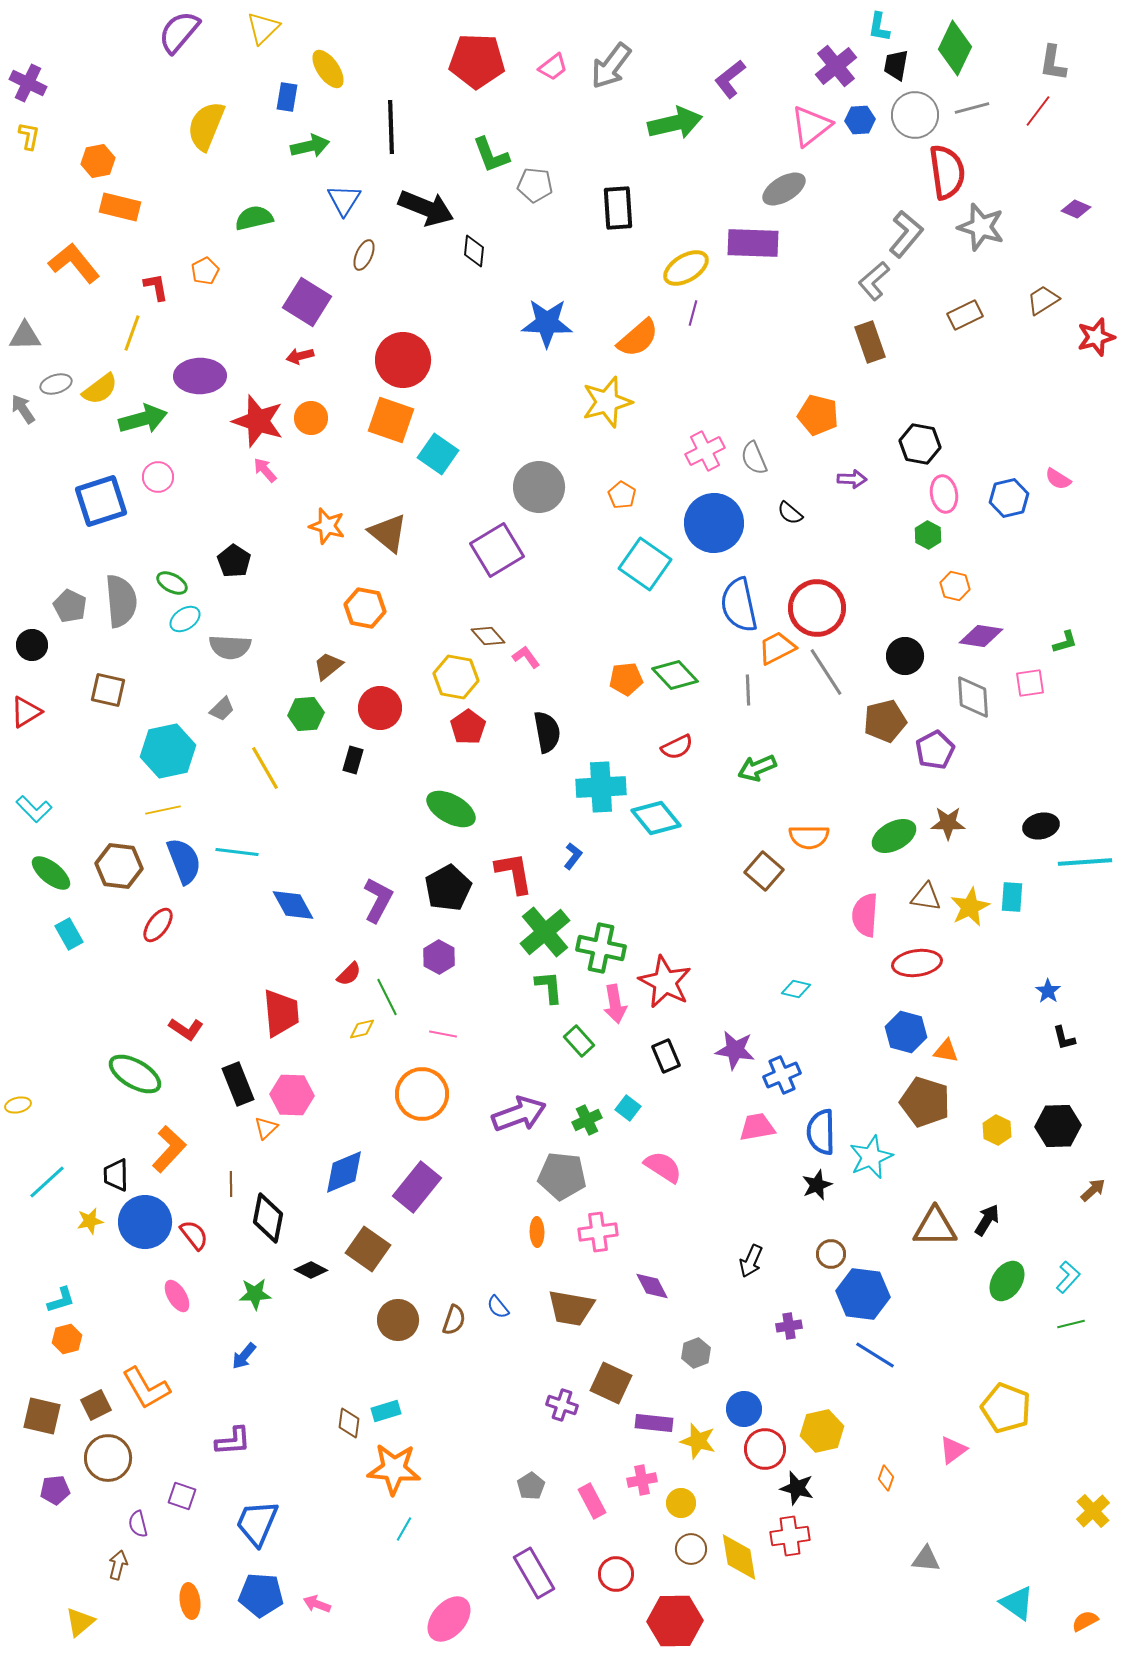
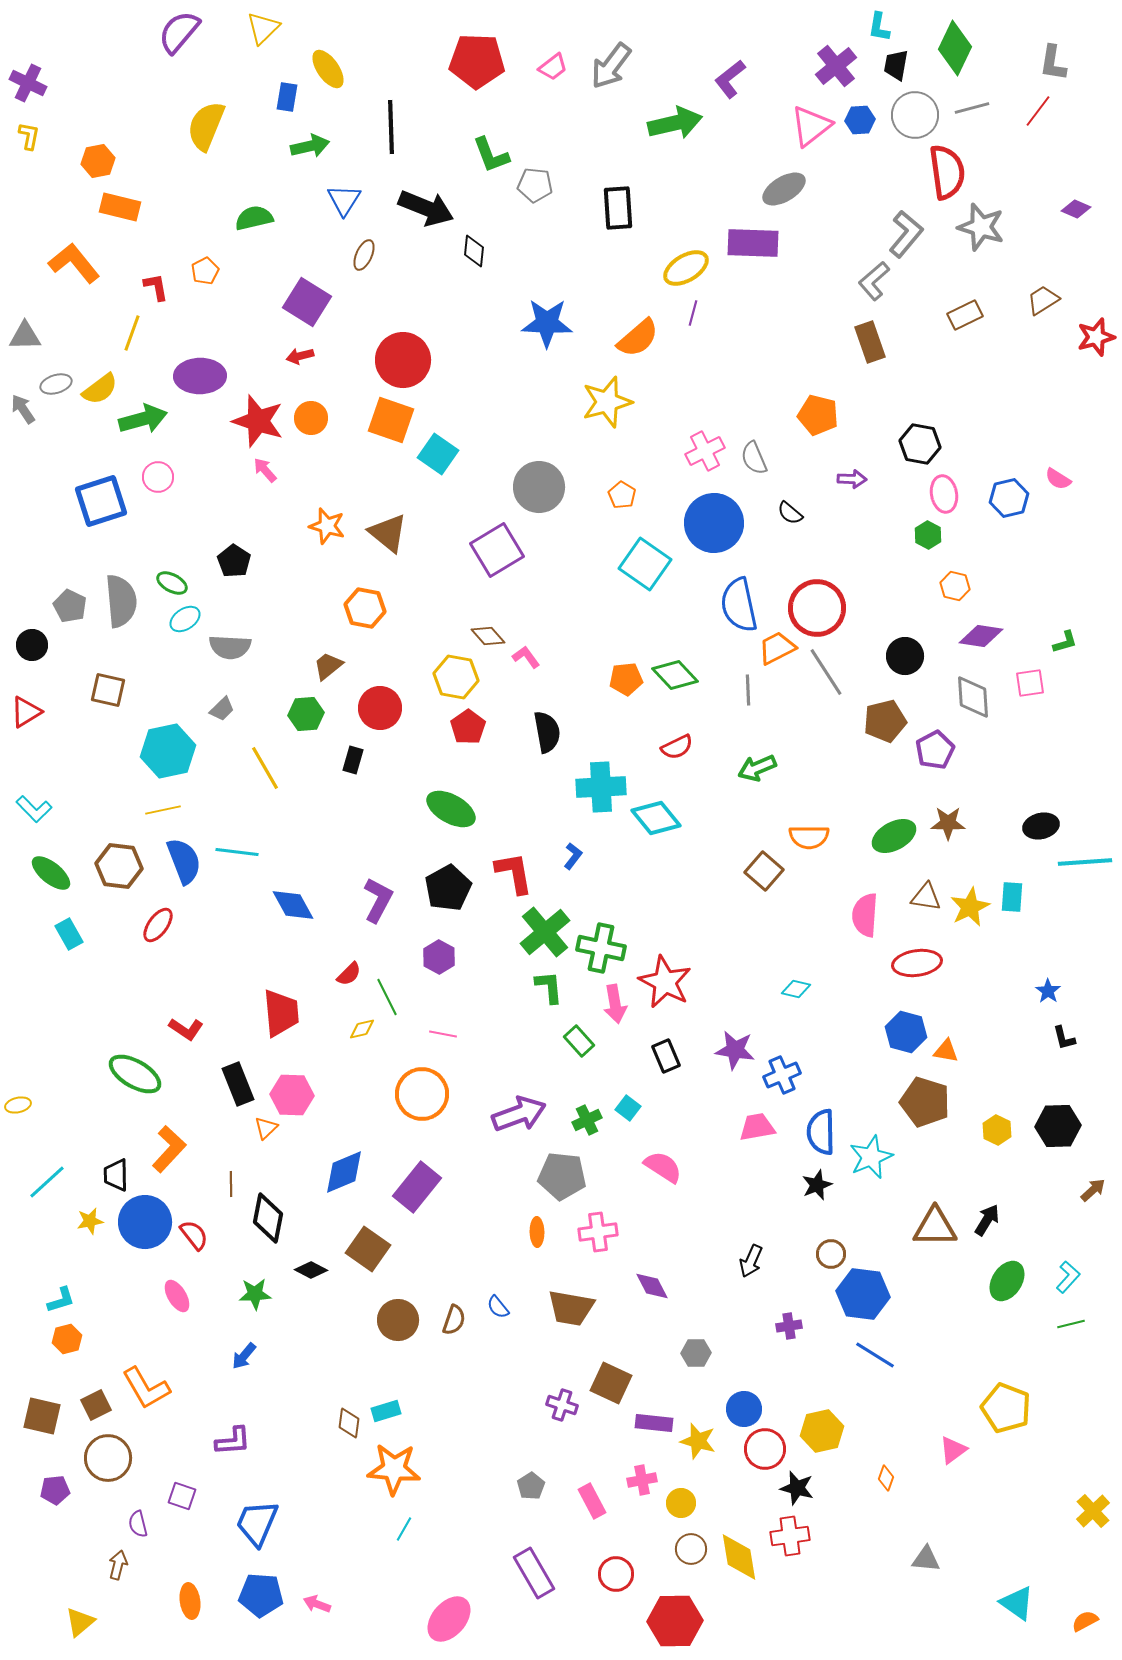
gray hexagon at (696, 1353): rotated 20 degrees clockwise
